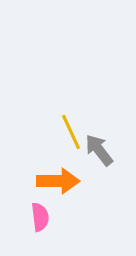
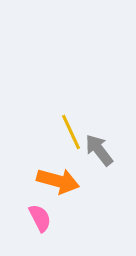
orange arrow: rotated 15 degrees clockwise
pink semicircle: moved 1 px down; rotated 20 degrees counterclockwise
